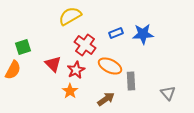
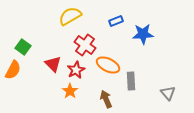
blue rectangle: moved 12 px up
green square: rotated 35 degrees counterclockwise
orange ellipse: moved 2 px left, 1 px up
brown arrow: rotated 78 degrees counterclockwise
